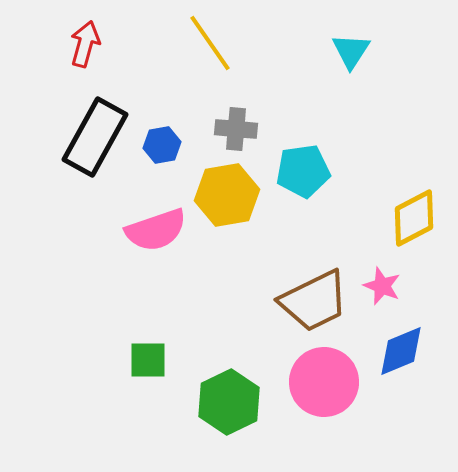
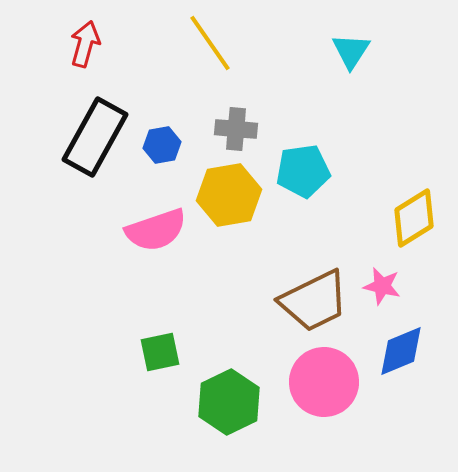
yellow hexagon: moved 2 px right
yellow diamond: rotated 4 degrees counterclockwise
pink star: rotated 9 degrees counterclockwise
green square: moved 12 px right, 8 px up; rotated 12 degrees counterclockwise
